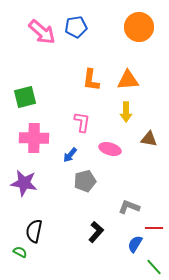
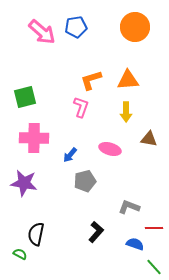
orange circle: moved 4 px left
orange L-shape: rotated 65 degrees clockwise
pink L-shape: moved 1 px left, 15 px up; rotated 10 degrees clockwise
black semicircle: moved 2 px right, 3 px down
blue semicircle: rotated 78 degrees clockwise
green semicircle: moved 2 px down
